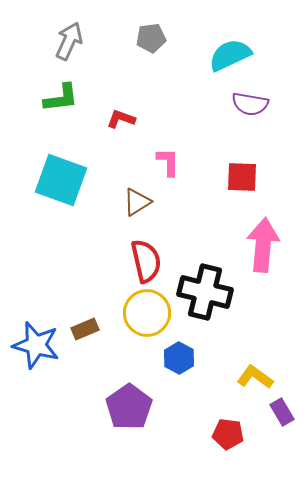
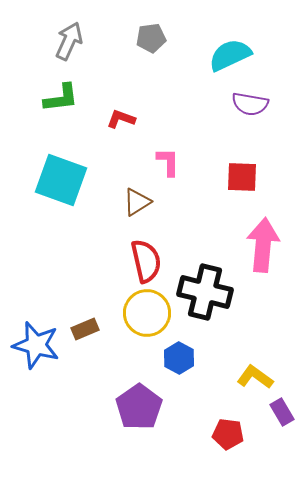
purple pentagon: moved 10 px right
